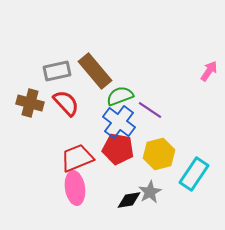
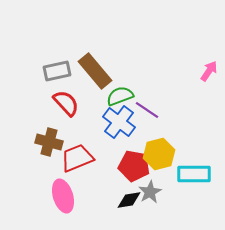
brown cross: moved 19 px right, 39 px down
purple line: moved 3 px left
red pentagon: moved 16 px right, 17 px down
cyan rectangle: rotated 56 degrees clockwise
pink ellipse: moved 12 px left, 8 px down; rotated 8 degrees counterclockwise
